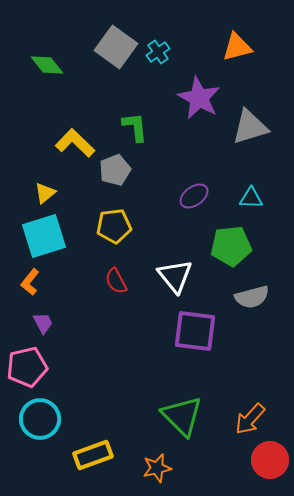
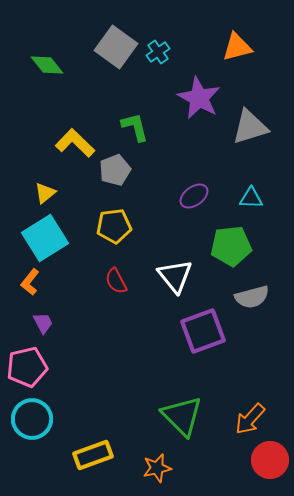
green L-shape: rotated 8 degrees counterclockwise
cyan square: moved 1 px right, 2 px down; rotated 15 degrees counterclockwise
purple square: moved 8 px right; rotated 27 degrees counterclockwise
cyan circle: moved 8 px left
